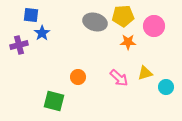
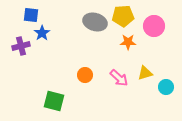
purple cross: moved 2 px right, 1 px down
orange circle: moved 7 px right, 2 px up
